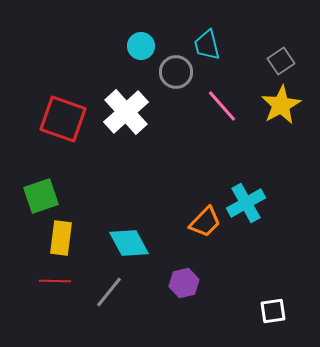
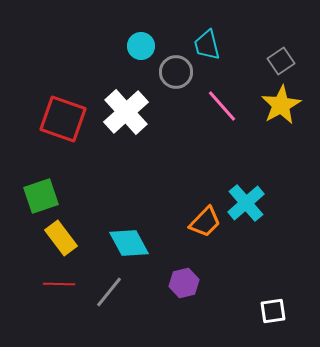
cyan cross: rotated 12 degrees counterclockwise
yellow rectangle: rotated 44 degrees counterclockwise
red line: moved 4 px right, 3 px down
